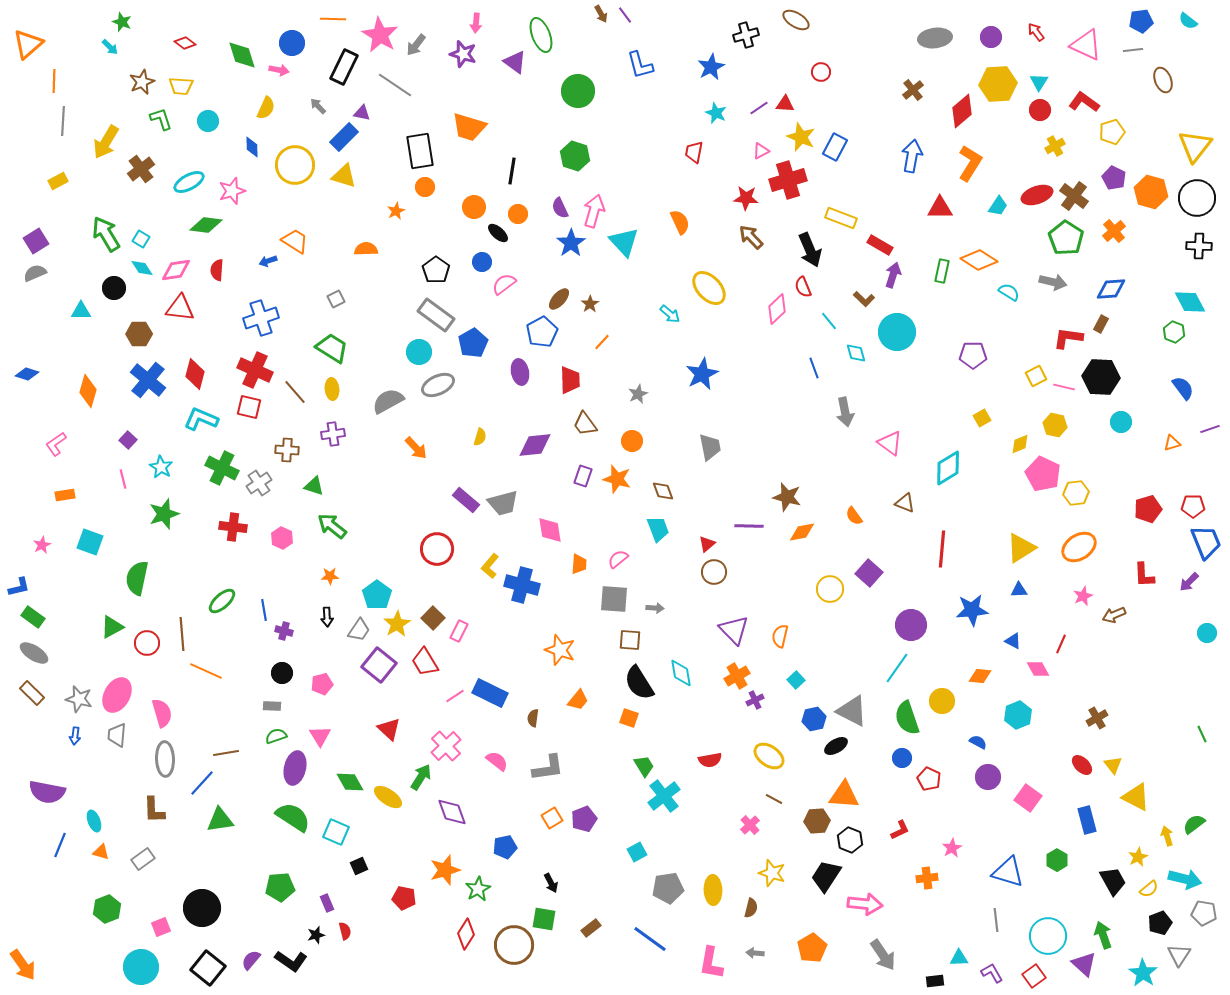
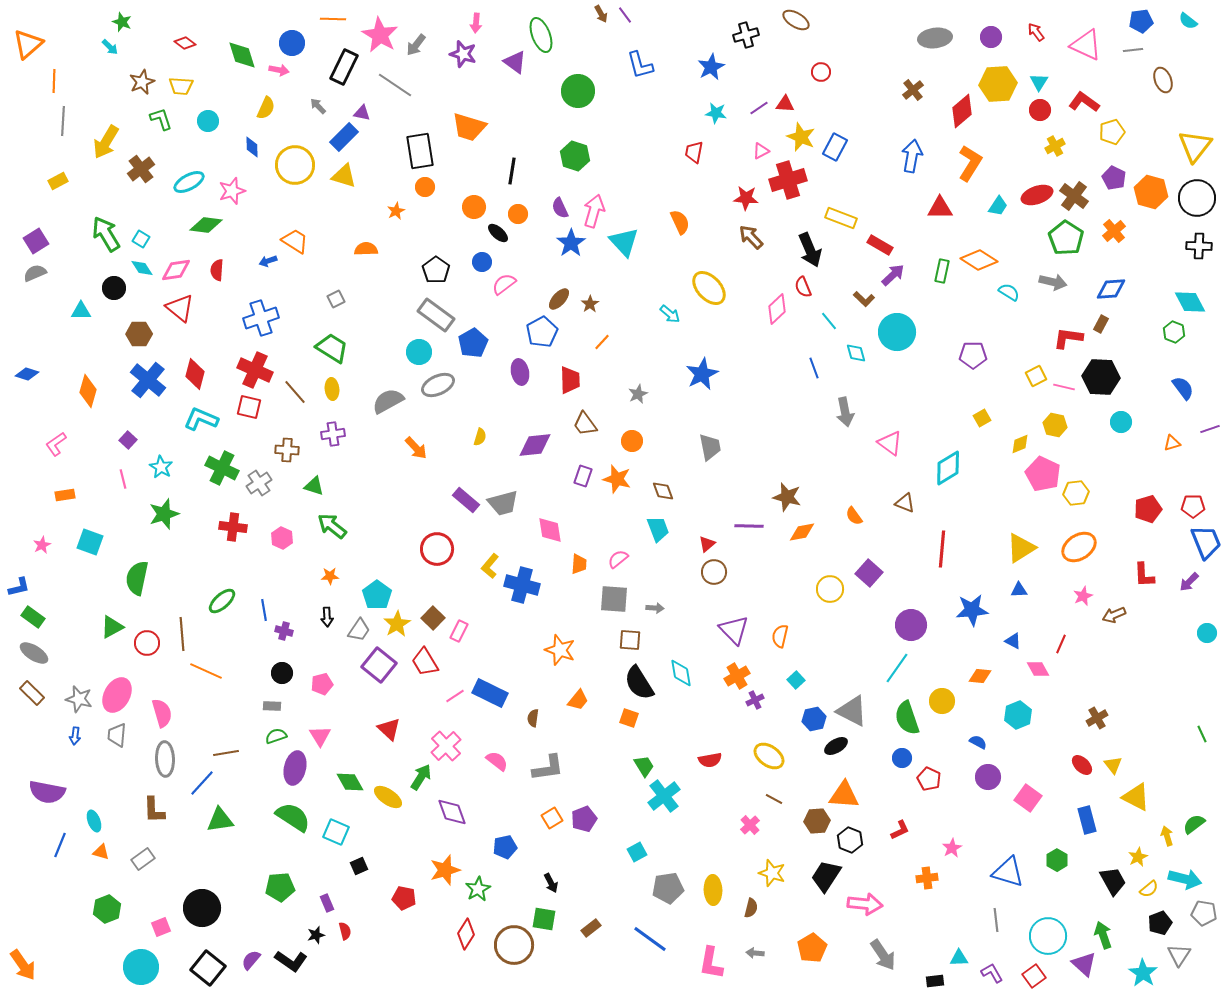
cyan star at (716, 113): rotated 15 degrees counterclockwise
purple arrow at (893, 275): rotated 30 degrees clockwise
red triangle at (180, 308): rotated 32 degrees clockwise
